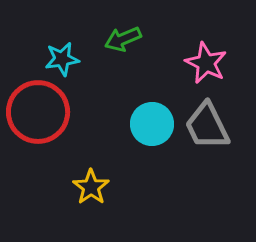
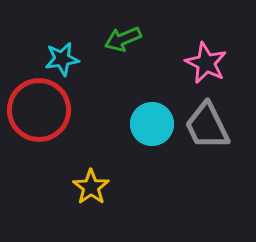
red circle: moved 1 px right, 2 px up
